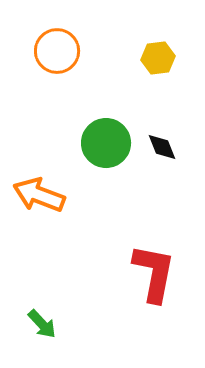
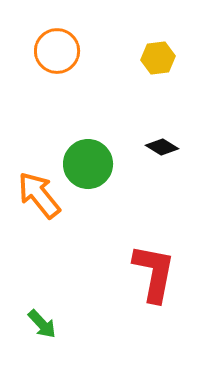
green circle: moved 18 px left, 21 px down
black diamond: rotated 36 degrees counterclockwise
orange arrow: rotated 30 degrees clockwise
